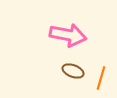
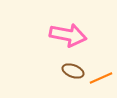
orange line: rotated 50 degrees clockwise
